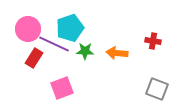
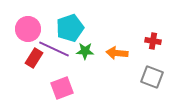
purple line: moved 5 px down
gray square: moved 5 px left, 12 px up
